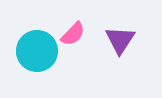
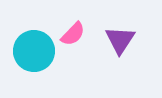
cyan circle: moved 3 px left
